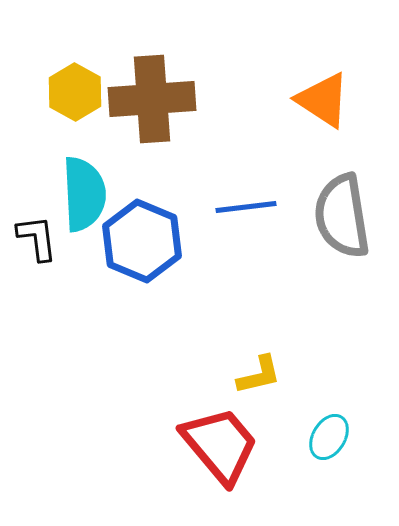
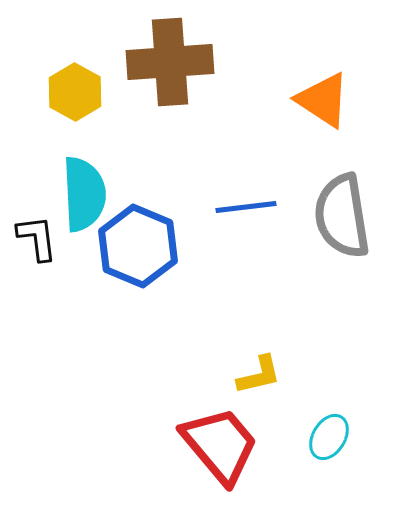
brown cross: moved 18 px right, 37 px up
blue hexagon: moved 4 px left, 5 px down
